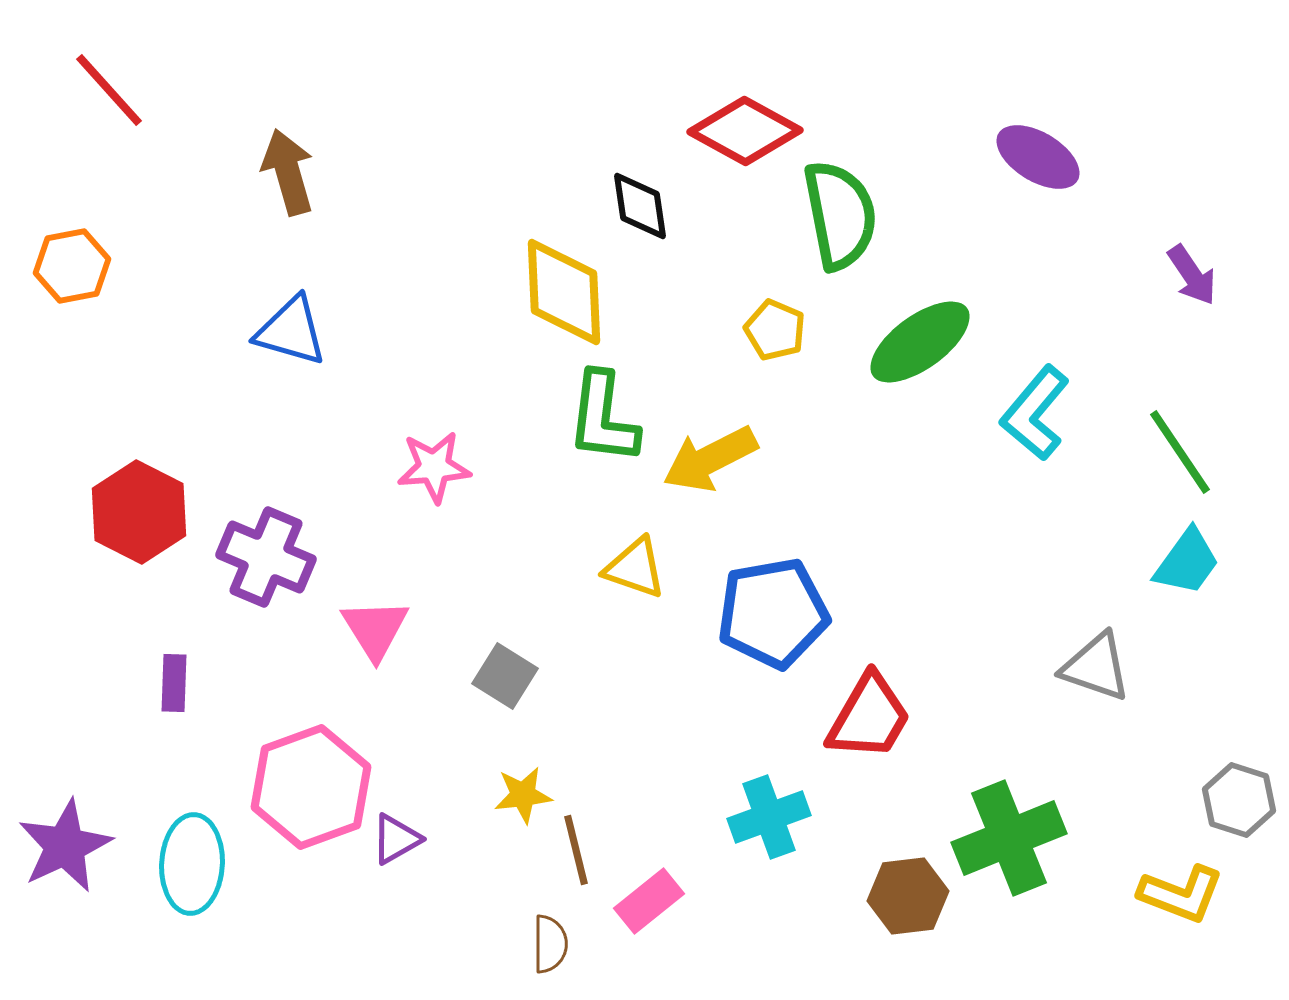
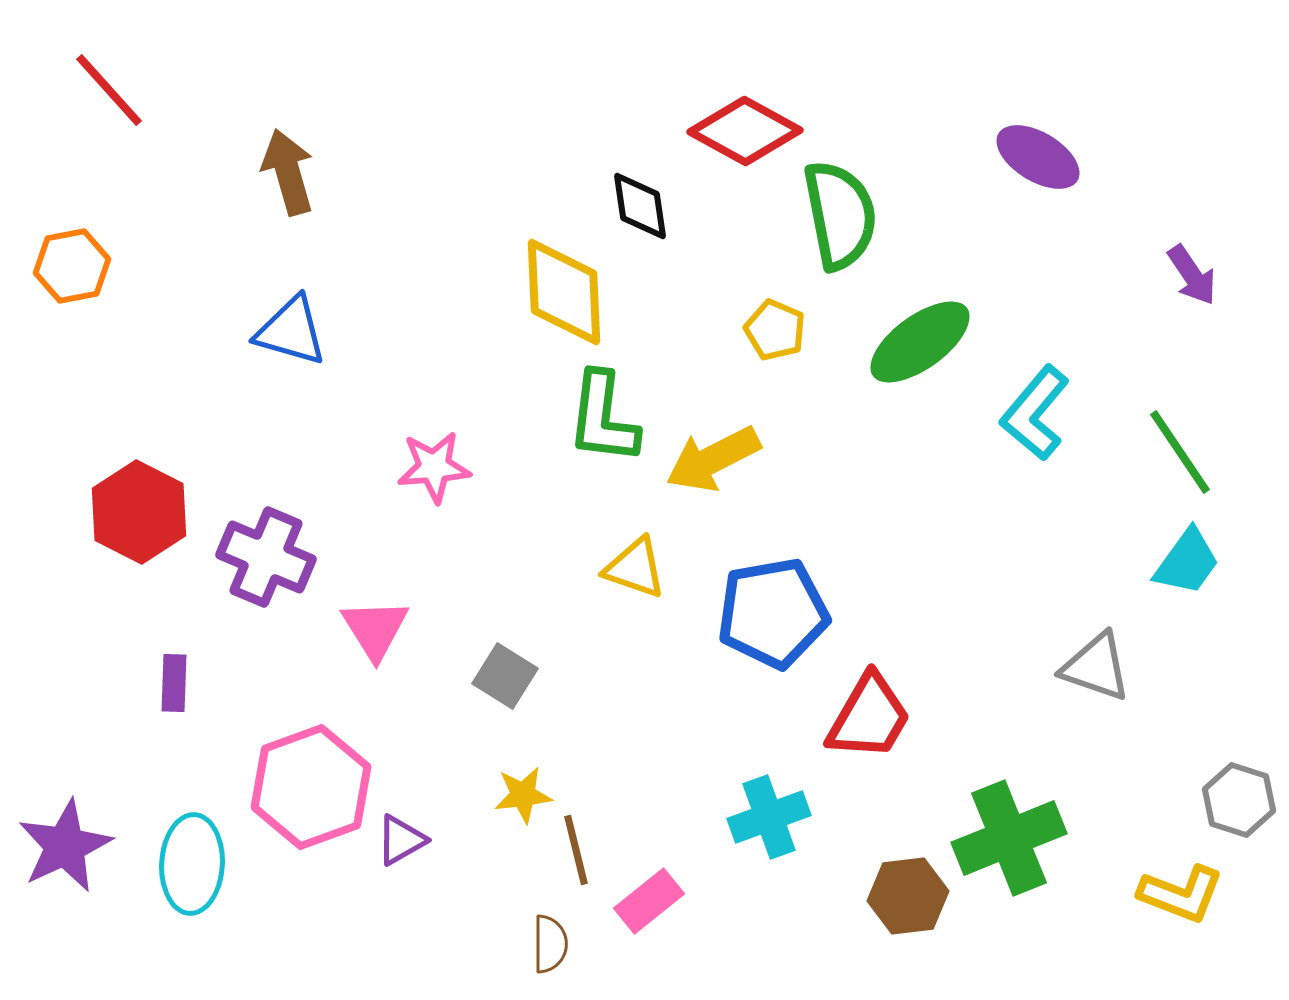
yellow arrow: moved 3 px right
purple triangle: moved 5 px right, 1 px down
